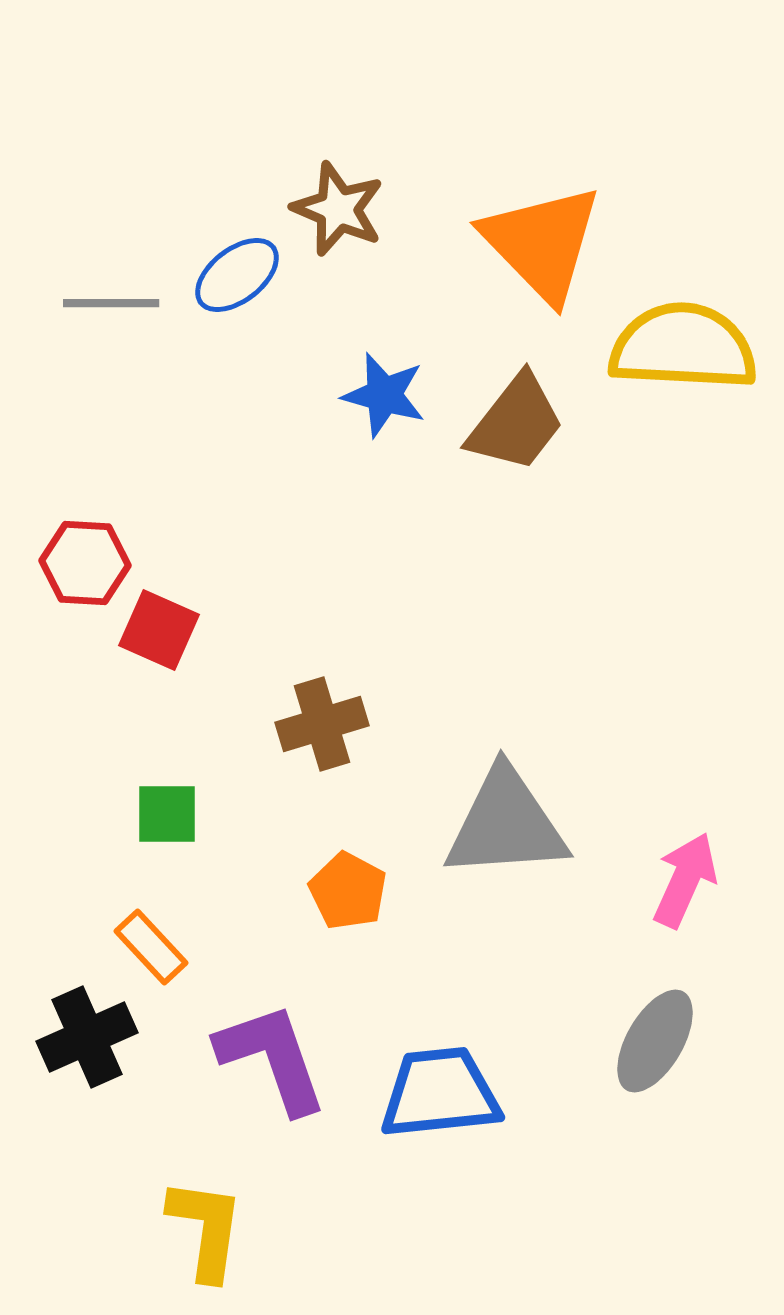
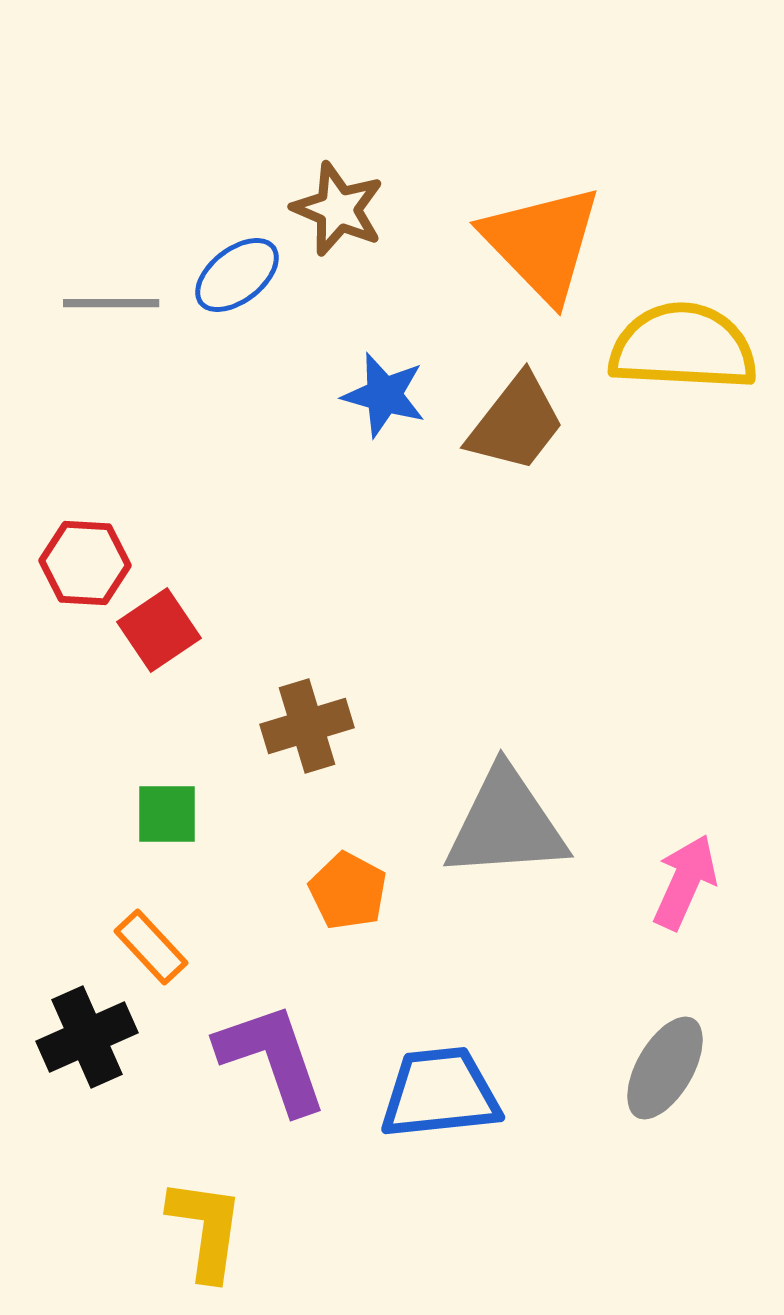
red square: rotated 32 degrees clockwise
brown cross: moved 15 px left, 2 px down
pink arrow: moved 2 px down
gray ellipse: moved 10 px right, 27 px down
